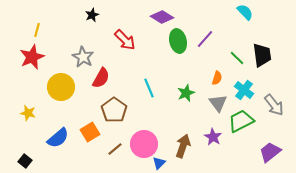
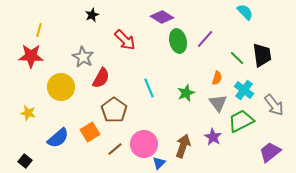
yellow line: moved 2 px right
red star: moved 1 px left, 1 px up; rotated 25 degrees clockwise
